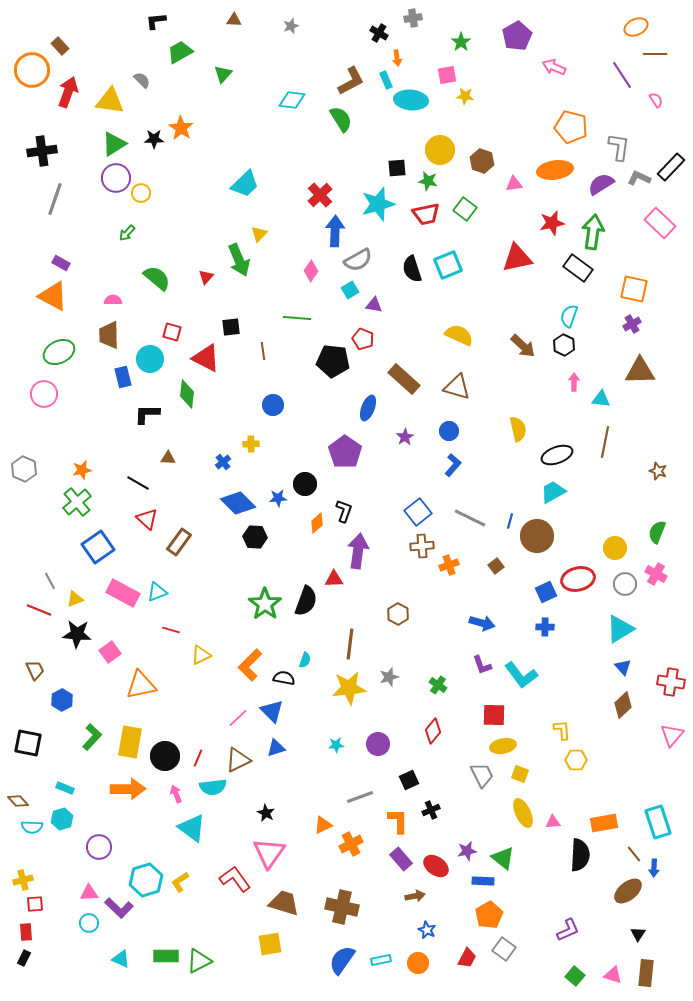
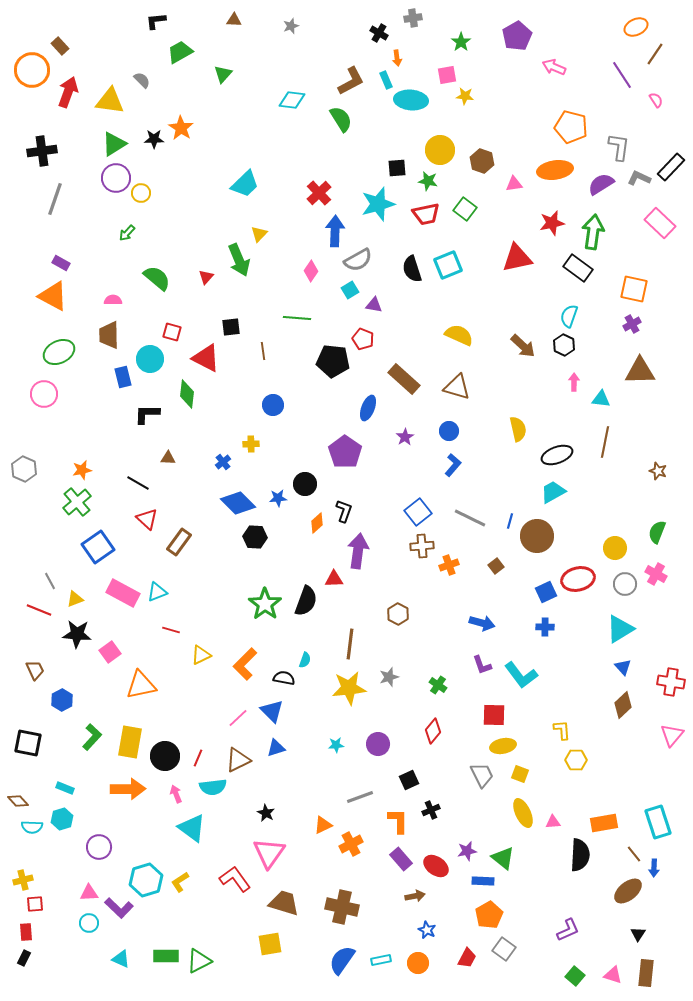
brown line at (655, 54): rotated 55 degrees counterclockwise
red cross at (320, 195): moved 1 px left, 2 px up
orange L-shape at (250, 665): moved 5 px left, 1 px up
